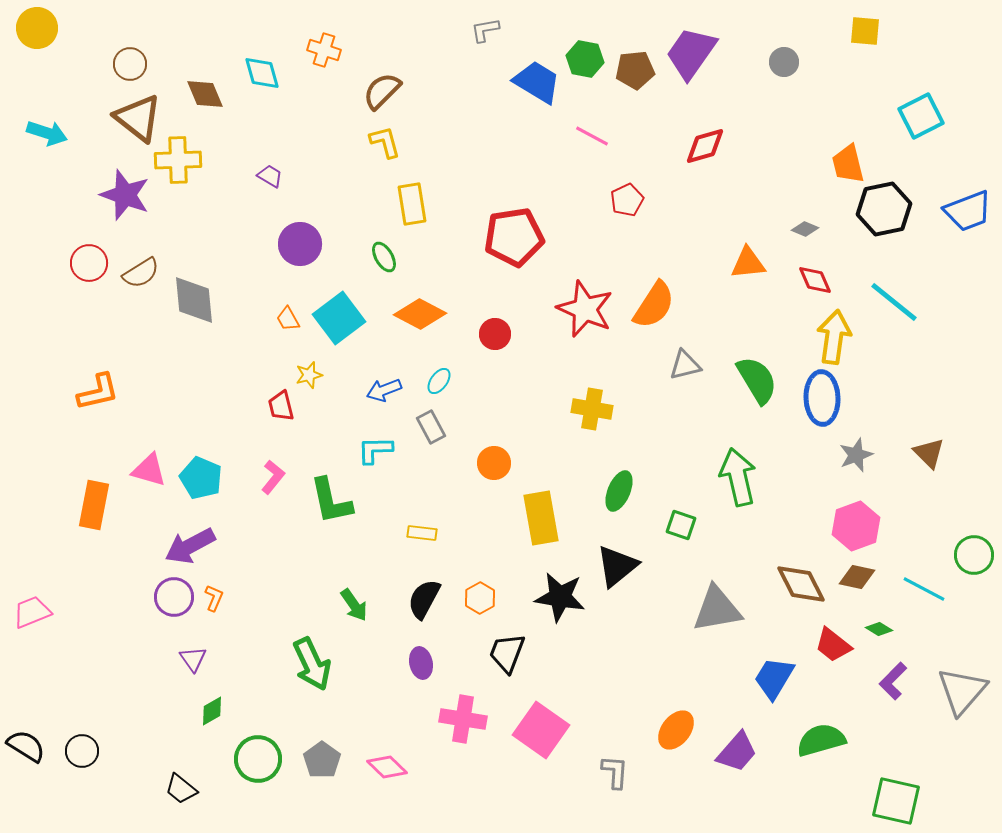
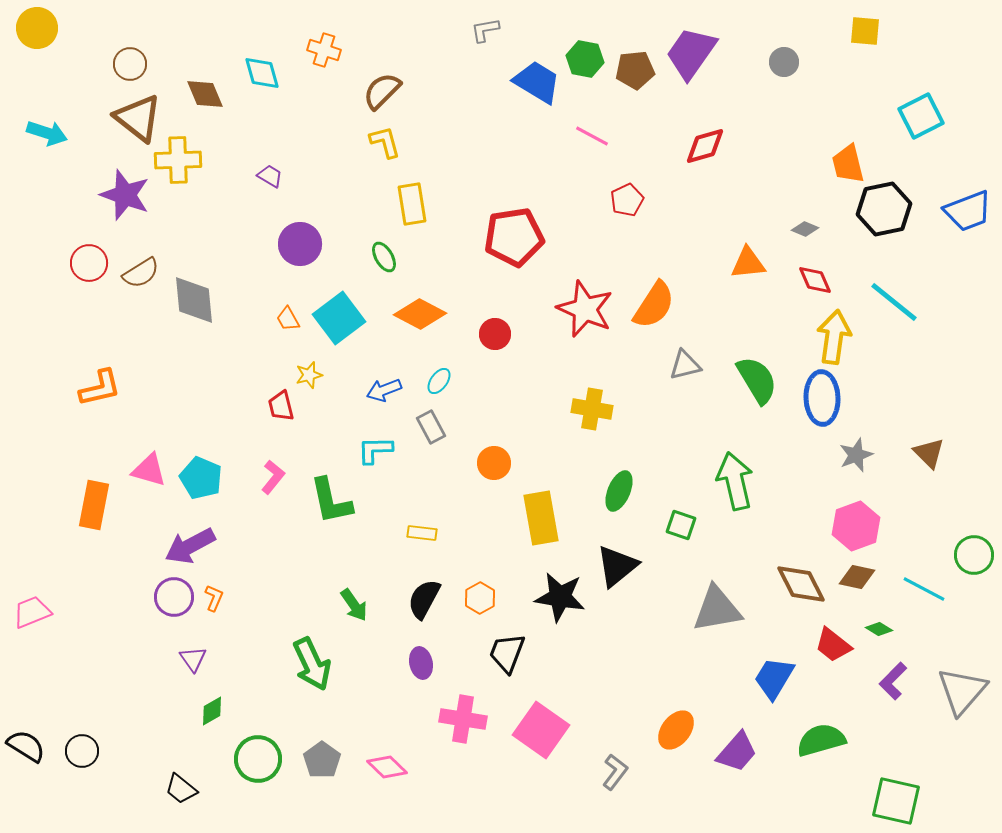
orange L-shape at (98, 392): moved 2 px right, 4 px up
green arrow at (738, 477): moved 3 px left, 4 px down
gray L-shape at (615, 772): rotated 33 degrees clockwise
